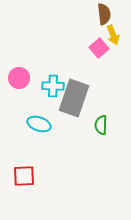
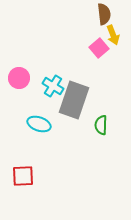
cyan cross: rotated 30 degrees clockwise
gray rectangle: moved 2 px down
red square: moved 1 px left
